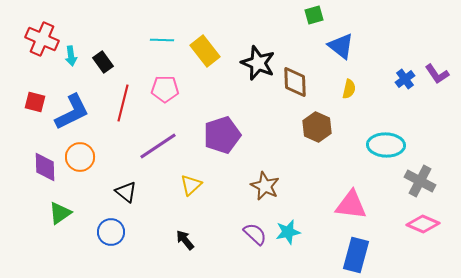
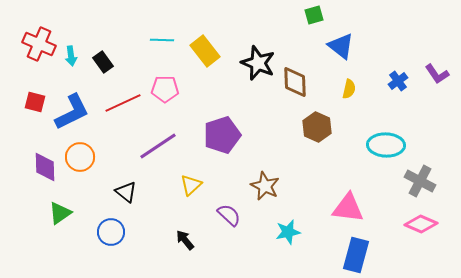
red cross: moved 3 px left, 5 px down
blue cross: moved 7 px left, 2 px down
red line: rotated 51 degrees clockwise
pink triangle: moved 3 px left, 3 px down
pink diamond: moved 2 px left
purple semicircle: moved 26 px left, 19 px up
